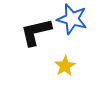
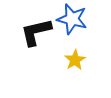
yellow star: moved 10 px right, 6 px up
